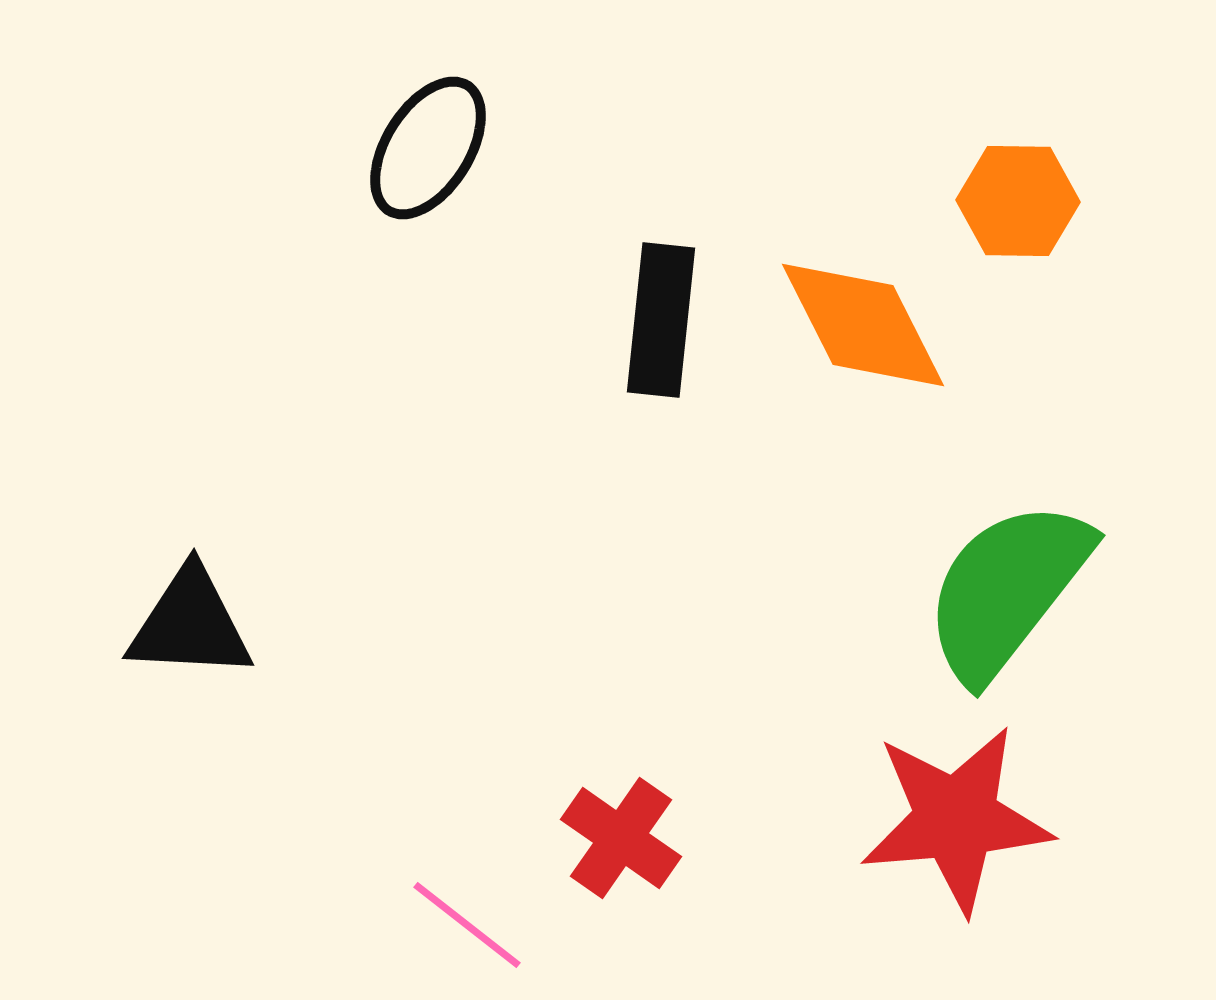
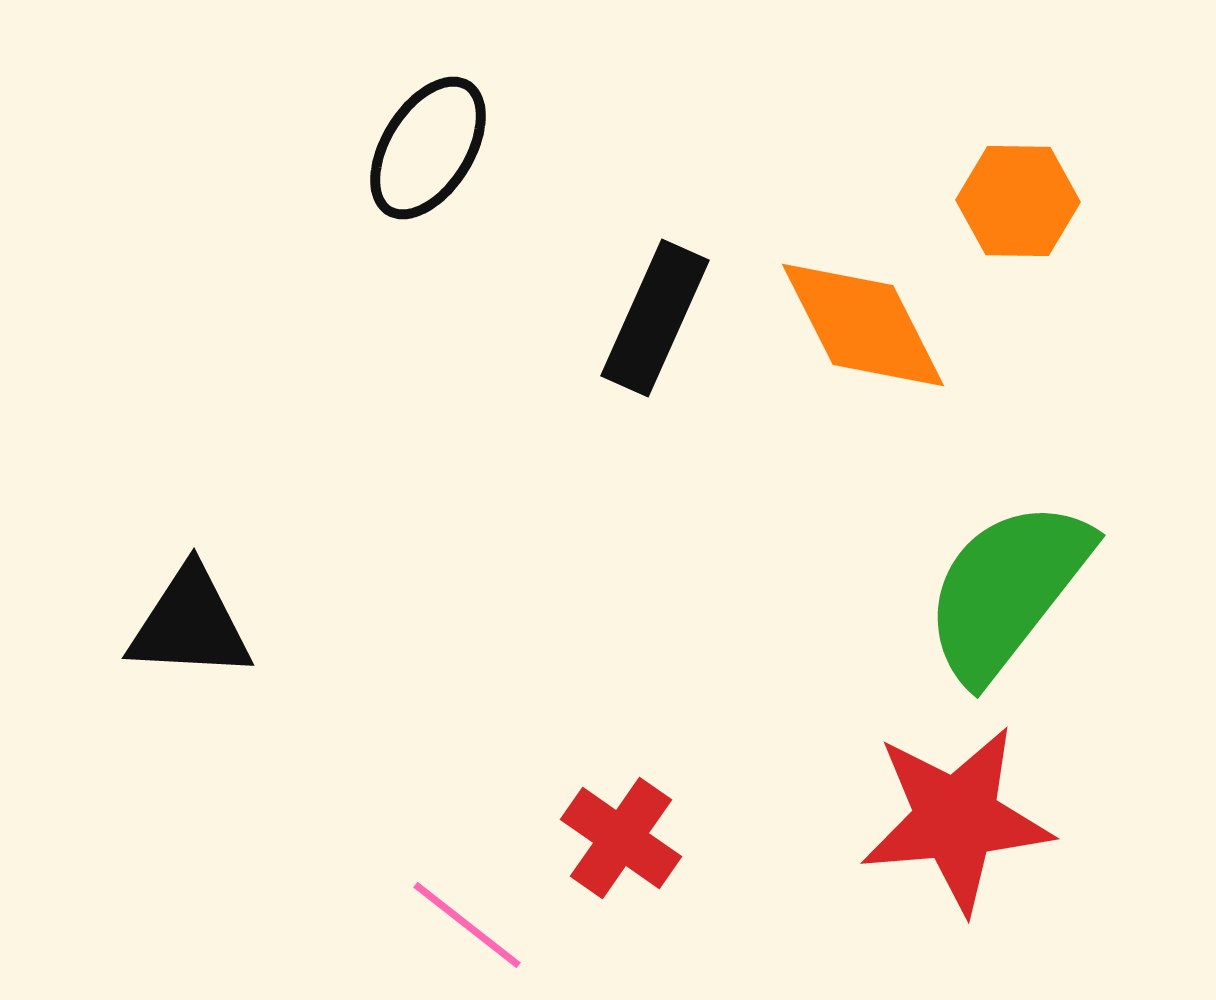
black rectangle: moved 6 px left, 2 px up; rotated 18 degrees clockwise
